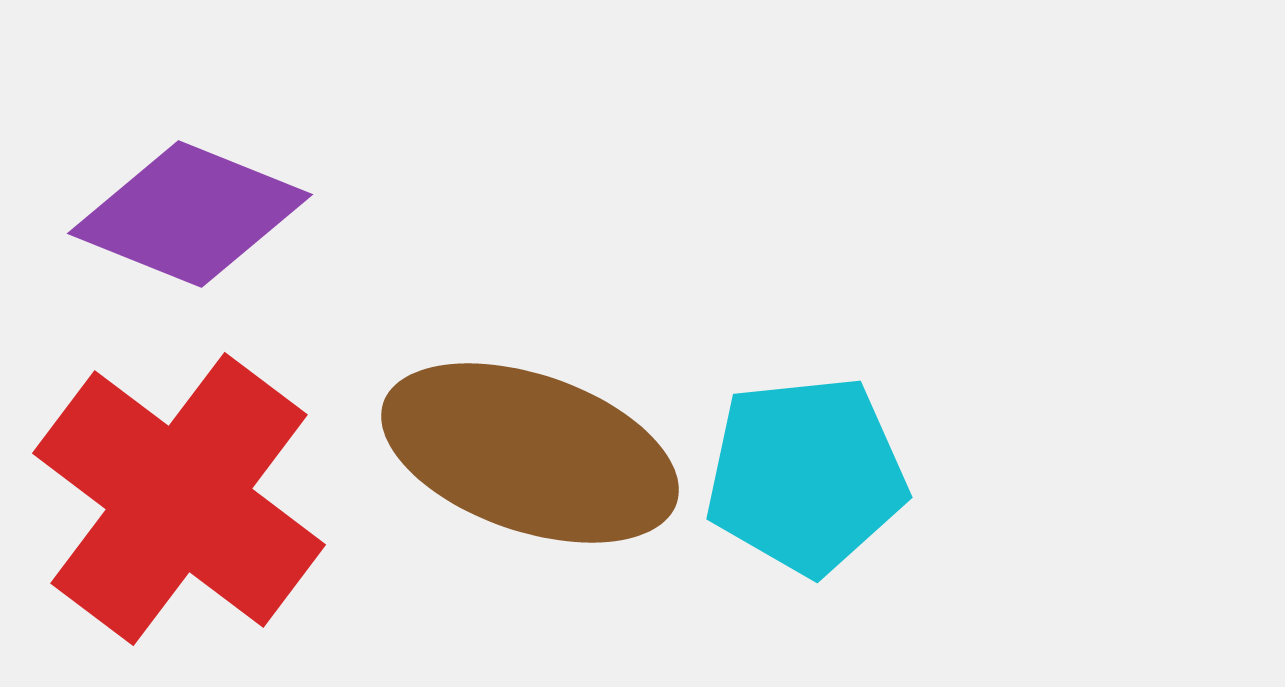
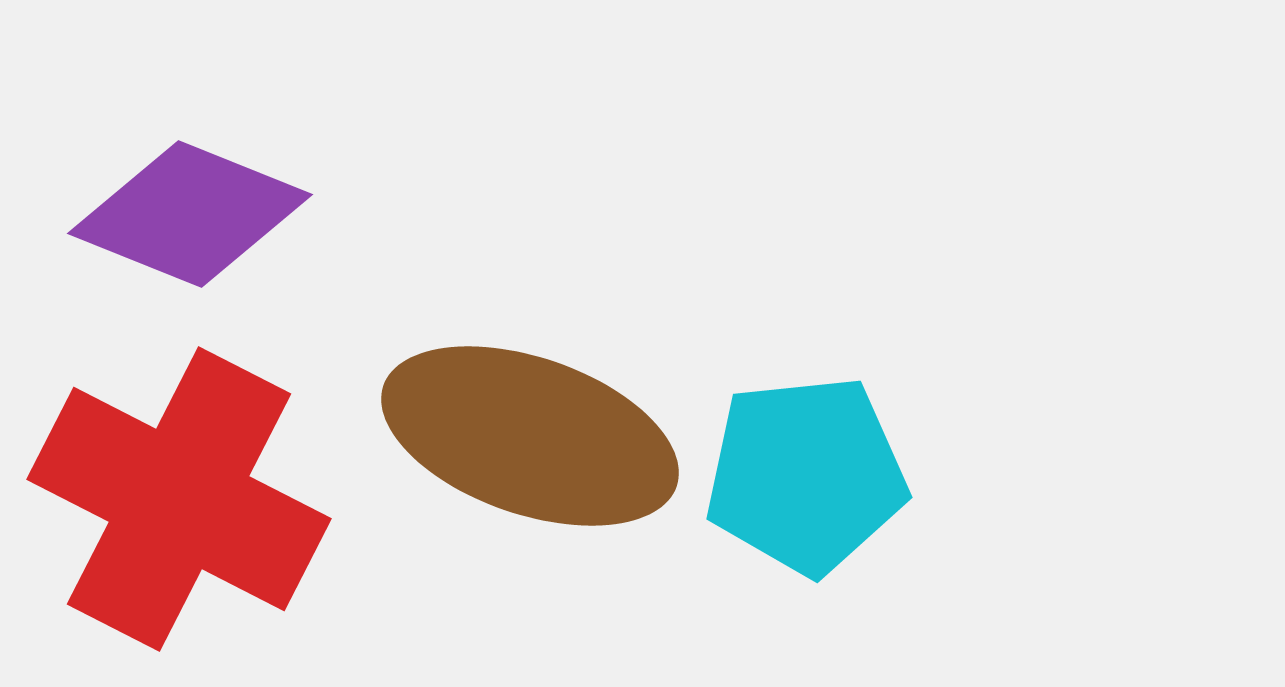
brown ellipse: moved 17 px up
red cross: rotated 10 degrees counterclockwise
